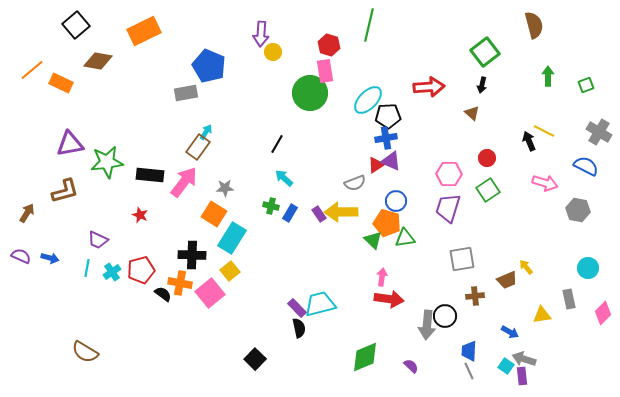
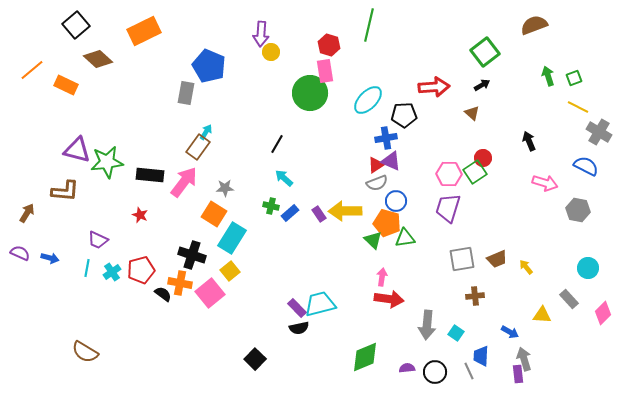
brown semicircle at (534, 25): rotated 96 degrees counterclockwise
yellow circle at (273, 52): moved 2 px left
brown diamond at (98, 61): moved 2 px up; rotated 32 degrees clockwise
green arrow at (548, 76): rotated 18 degrees counterclockwise
orange rectangle at (61, 83): moved 5 px right, 2 px down
black arrow at (482, 85): rotated 133 degrees counterclockwise
green square at (586, 85): moved 12 px left, 7 px up
red arrow at (429, 87): moved 5 px right
gray rectangle at (186, 93): rotated 70 degrees counterclockwise
black pentagon at (388, 116): moved 16 px right, 1 px up
yellow line at (544, 131): moved 34 px right, 24 px up
purple triangle at (70, 144): moved 7 px right, 6 px down; rotated 24 degrees clockwise
red circle at (487, 158): moved 4 px left
gray semicircle at (355, 183): moved 22 px right
green square at (488, 190): moved 13 px left, 18 px up
brown L-shape at (65, 191): rotated 20 degrees clockwise
yellow arrow at (341, 212): moved 4 px right, 1 px up
blue rectangle at (290, 213): rotated 18 degrees clockwise
black cross at (192, 255): rotated 16 degrees clockwise
purple semicircle at (21, 256): moved 1 px left, 3 px up
brown trapezoid at (507, 280): moved 10 px left, 21 px up
gray rectangle at (569, 299): rotated 30 degrees counterclockwise
yellow triangle at (542, 315): rotated 12 degrees clockwise
black circle at (445, 316): moved 10 px left, 56 px down
black semicircle at (299, 328): rotated 90 degrees clockwise
blue trapezoid at (469, 351): moved 12 px right, 5 px down
gray arrow at (524, 359): rotated 55 degrees clockwise
purple semicircle at (411, 366): moved 4 px left, 2 px down; rotated 49 degrees counterclockwise
cyan square at (506, 366): moved 50 px left, 33 px up
purple rectangle at (522, 376): moved 4 px left, 2 px up
